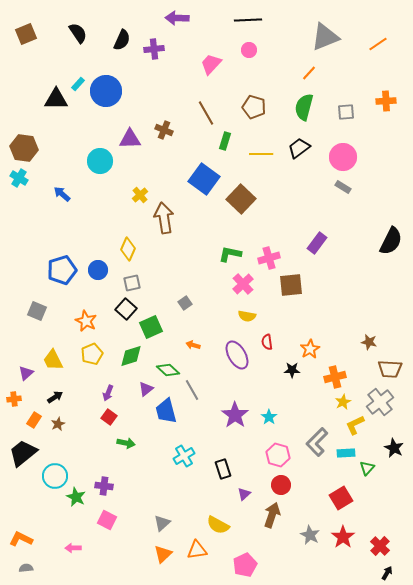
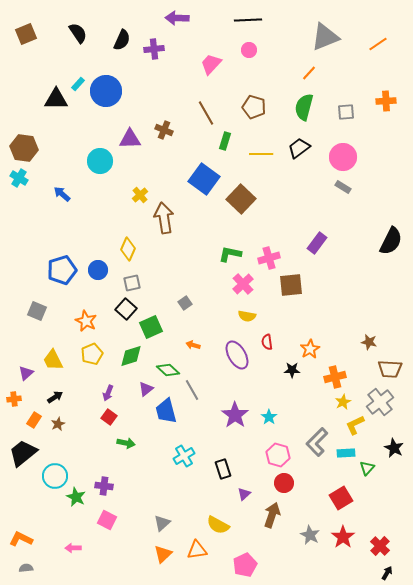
red circle at (281, 485): moved 3 px right, 2 px up
